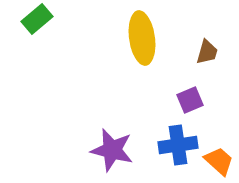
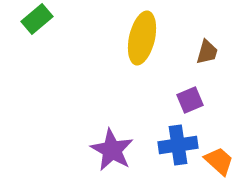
yellow ellipse: rotated 21 degrees clockwise
purple star: rotated 15 degrees clockwise
